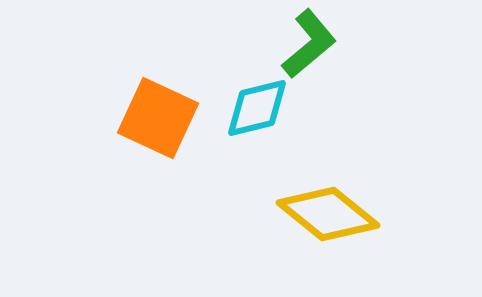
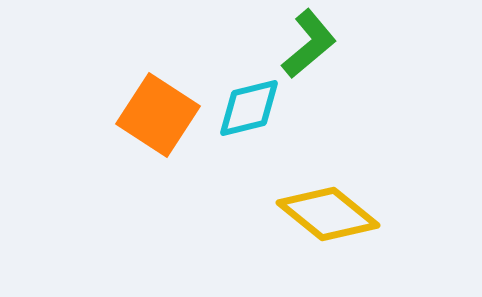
cyan diamond: moved 8 px left
orange square: moved 3 px up; rotated 8 degrees clockwise
